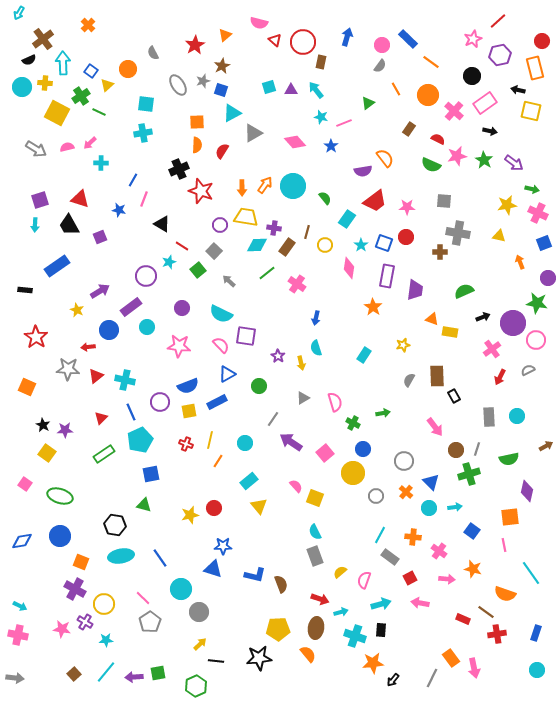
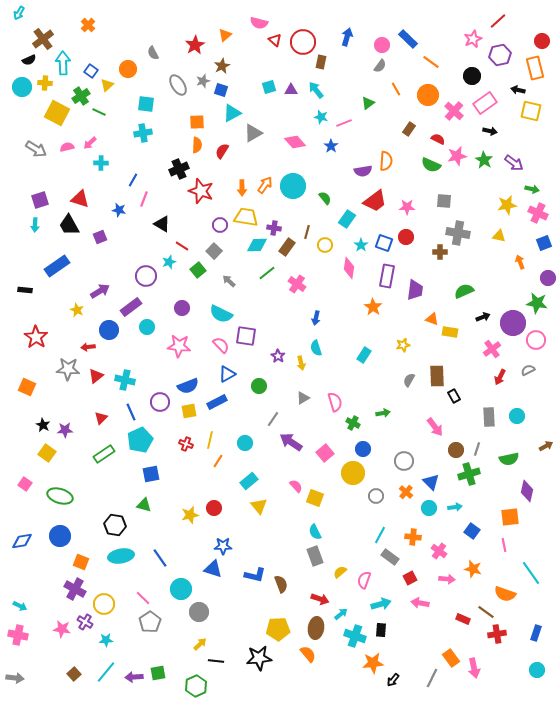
orange semicircle at (385, 158): moved 1 px right, 3 px down; rotated 42 degrees clockwise
cyan arrow at (341, 612): moved 2 px down; rotated 24 degrees counterclockwise
